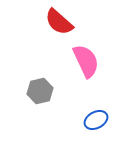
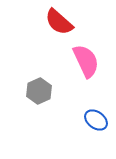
gray hexagon: moved 1 px left; rotated 10 degrees counterclockwise
blue ellipse: rotated 65 degrees clockwise
